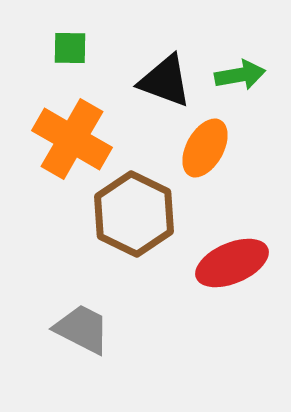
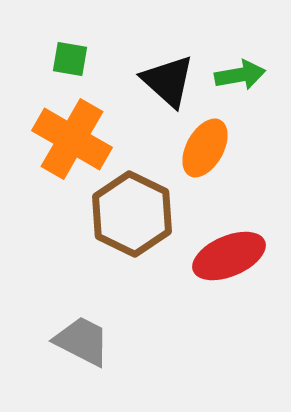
green square: moved 11 px down; rotated 9 degrees clockwise
black triangle: moved 3 px right; rotated 22 degrees clockwise
brown hexagon: moved 2 px left
red ellipse: moved 3 px left, 7 px up
gray trapezoid: moved 12 px down
